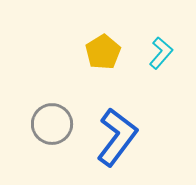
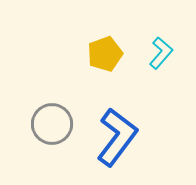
yellow pentagon: moved 2 px right, 2 px down; rotated 12 degrees clockwise
